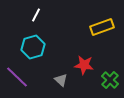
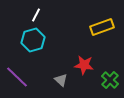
cyan hexagon: moved 7 px up
